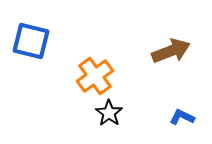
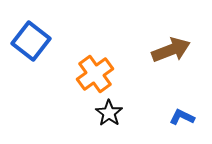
blue square: rotated 24 degrees clockwise
brown arrow: moved 1 px up
orange cross: moved 2 px up
